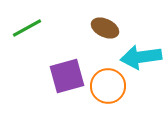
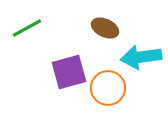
purple square: moved 2 px right, 4 px up
orange circle: moved 2 px down
